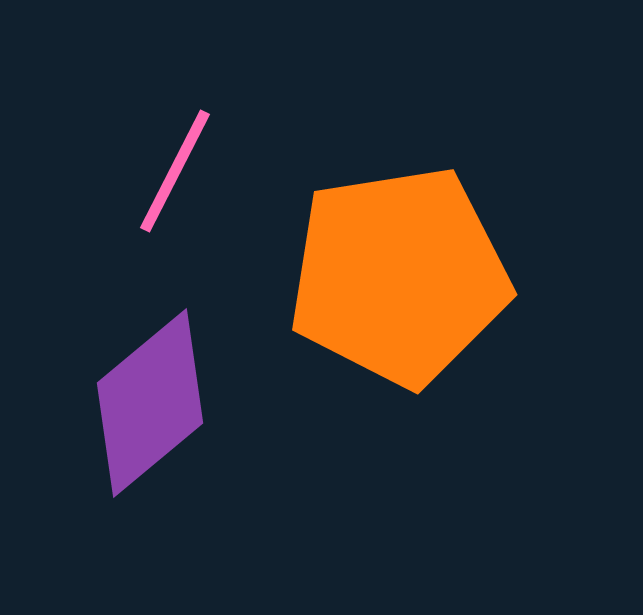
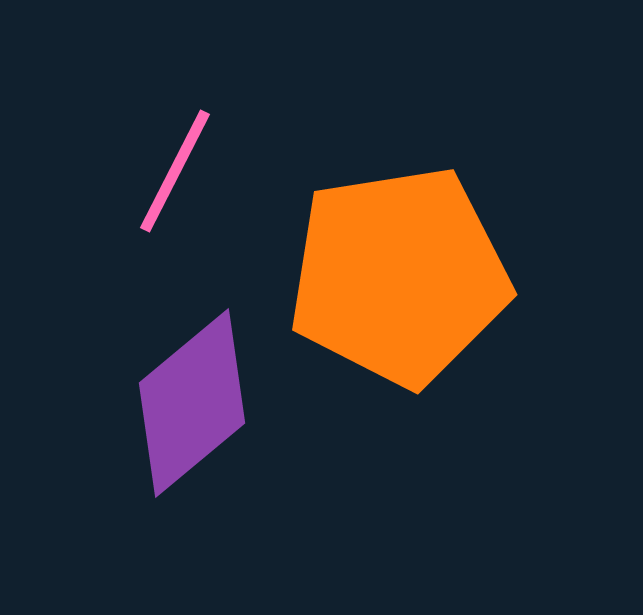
purple diamond: moved 42 px right
